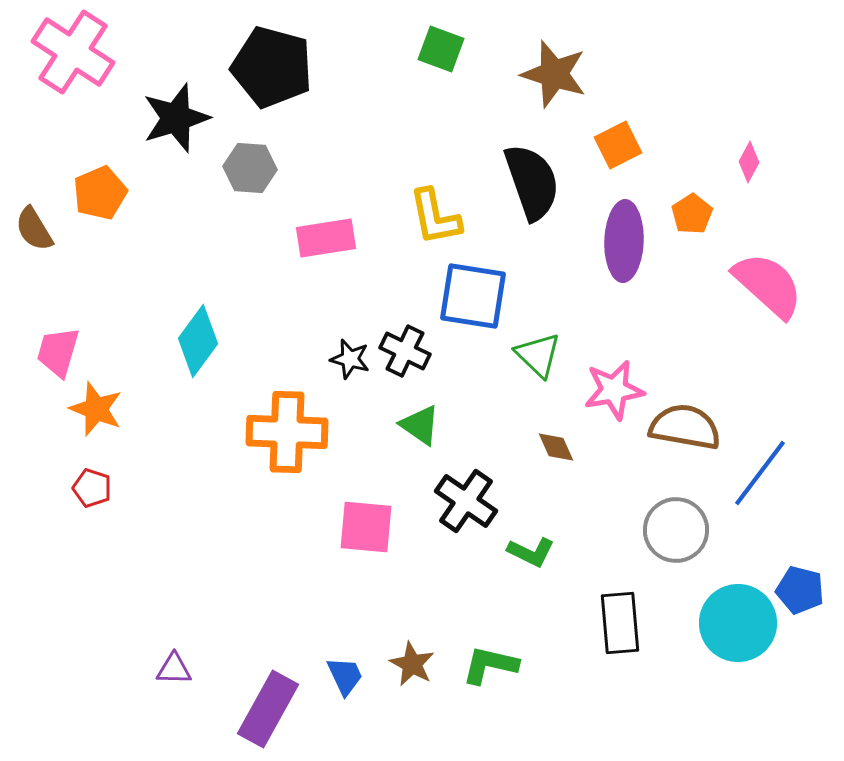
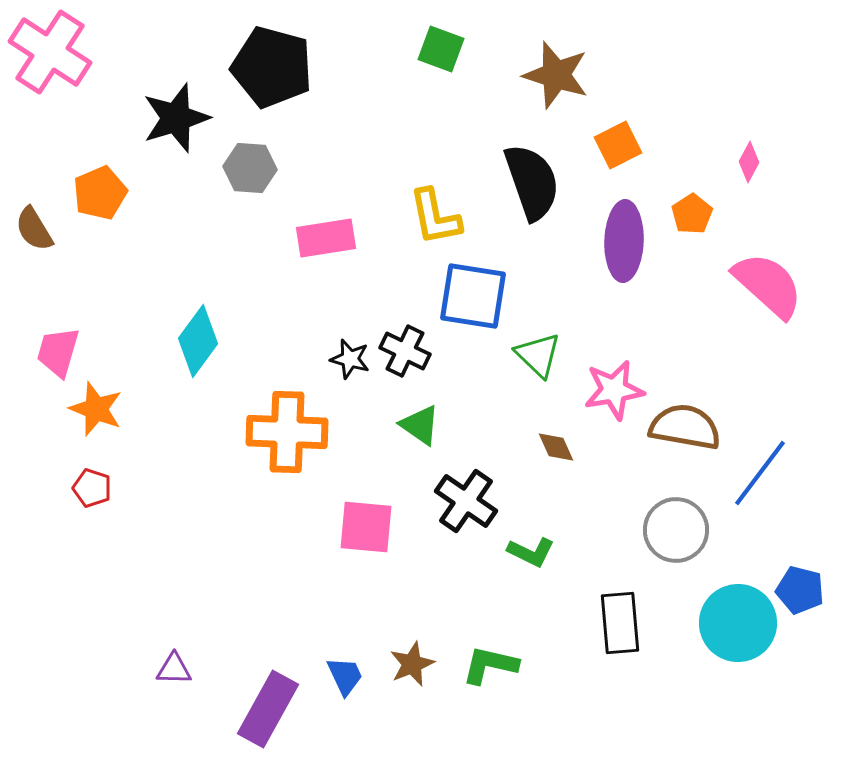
pink cross at (73, 52): moved 23 px left
brown star at (554, 74): moved 2 px right, 1 px down
brown star at (412, 664): rotated 21 degrees clockwise
